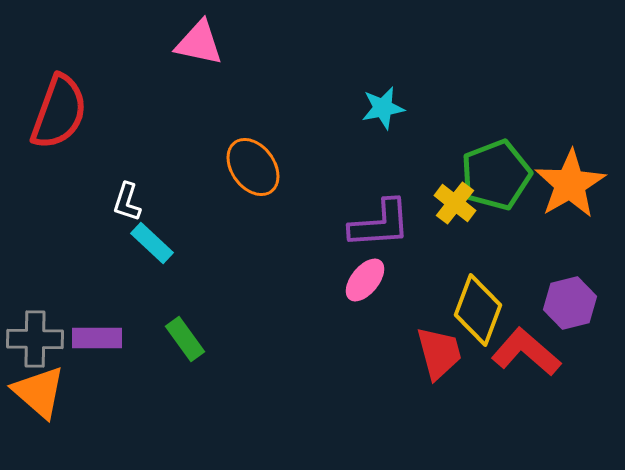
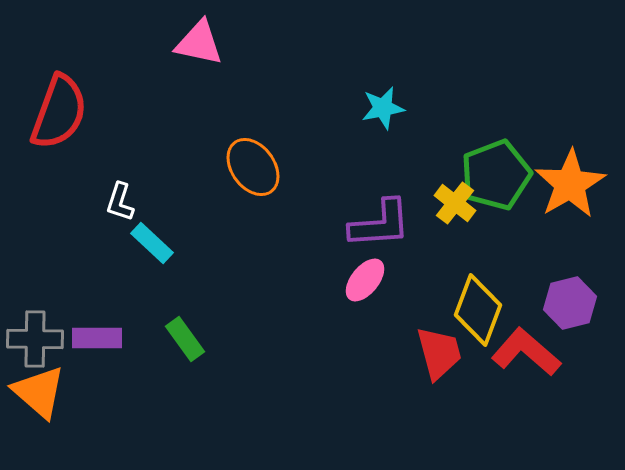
white L-shape: moved 7 px left
